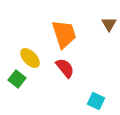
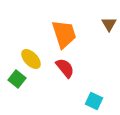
yellow ellipse: moved 1 px right, 1 px down
cyan square: moved 2 px left
